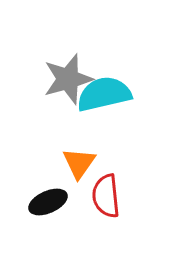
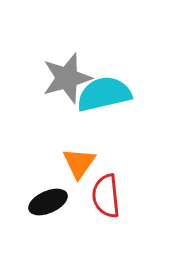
gray star: moved 1 px left, 1 px up
